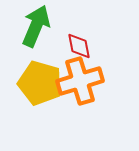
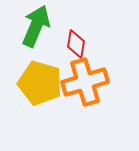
red diamond: moved 3 px left, 2 px up; rotated 20 degrees clockwise
orange cross: moved 5 px right, 1 px down
